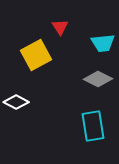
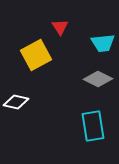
white diamond: rotated 15 degrees counterclockwise
